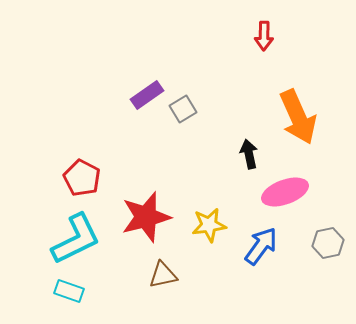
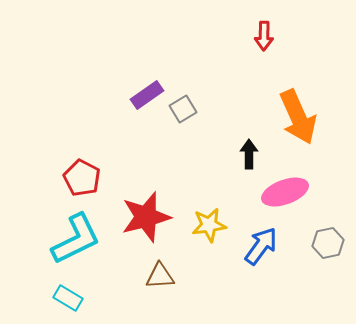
black arrow: rotated 12 degrees clockwise
brown triangle: moved 3 px left, 1 px down; rotated 8 degrees clockwise
cyan rectangle: moved 1 px left, 7 px down; rotated 12 degrees clockwise
